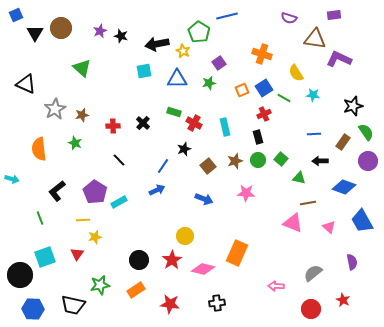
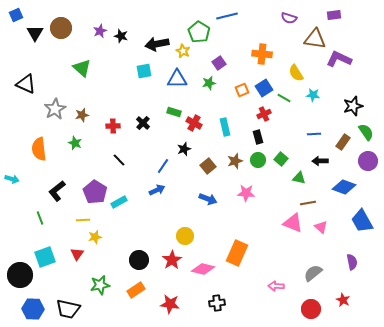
orange cross at (262, 54): rotated 12 degrees counterclockwise
blue arrow at (204, 199): moved 4 px right
pink triangle at (329, 227): moved 8 px left
black trapezoid at (73, 305): moved 5 px left, 4 px down
